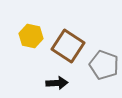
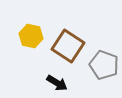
black arrow: rotated 35 degrees clockwise
